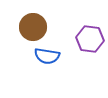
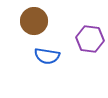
brown circle: moved 1 px right, 6 px up
